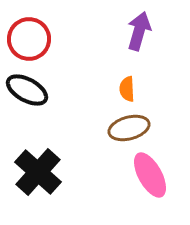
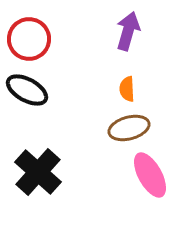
purple arrow: moved 11 px left
